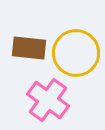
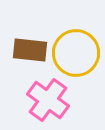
brown rectangle: moved 1 px right, 2 px down
